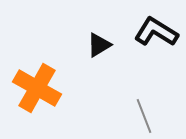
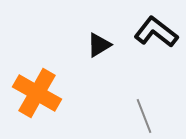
black L-shape: rotated 6 degrees clockwise
orange cross: moved 5 px down
